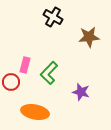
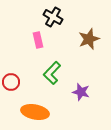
brown star: moved 2 px down; rotated 15 degrees counterclockwise
pink rectangle: moved 13 px right, 25 px up; rotated 28 degrees counterclockwise
green L-shape: moved 3 px right
